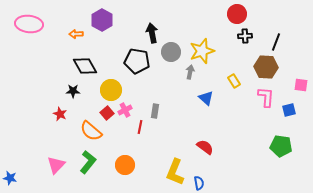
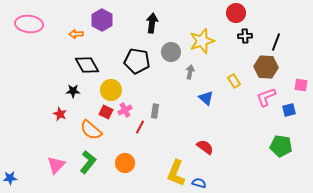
red circle: moved 1 px left, 1 px up
black arrow: moved 10 px up; rotated 18 degrees clockwise
yellow star: moved 10 px up
black diamond: moved 2 px right, 1 px up
pink L-shape: rotated 115 degrees counterclockwise
red square: moved 1 px left, 1 px up; rotated 24 degrees counterclockwise
red line: rotated 16 degrees clockwise
orange semicircle: moved 1 px up
orange circle: moved 2 px up
yellow L-shape: moved 1 px right, 1 px down
blue star: rotated 16 degrees counterclockwise
blue semicircle: rotated 64 degrees counterclockwise
